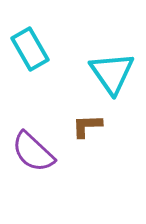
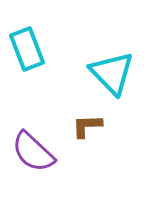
cyan rectangle: moved 3 px left; rotated 9 degrees clockwise
cyan triangle: rotated 9 degrees counterclockwise
